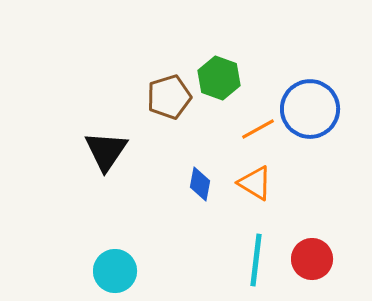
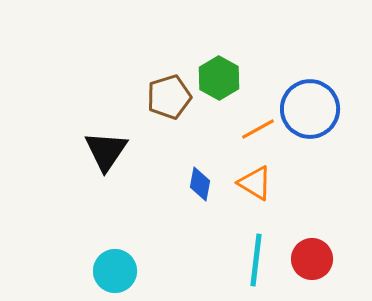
green hexagon: rotated 9 degrees clockwise
